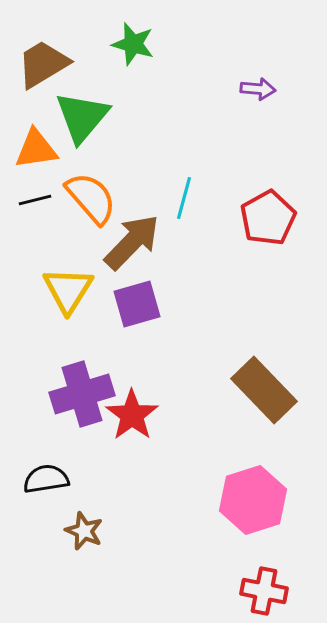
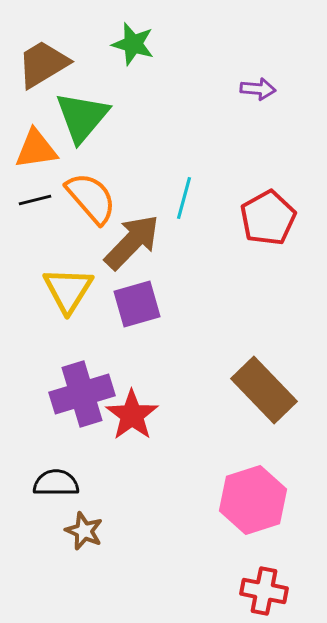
black semicircle: moved 10 px right, 4 px down; rotated 9 degrees clockwise
